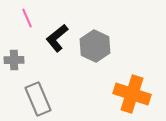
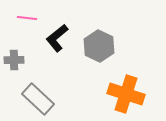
pink line: rotated 60 degrees counterclockwise
gray hexagon: moved 4 px right
orange cross: moved 6 px left
gray rectangle: rotated 24 degrees counterclockwise
